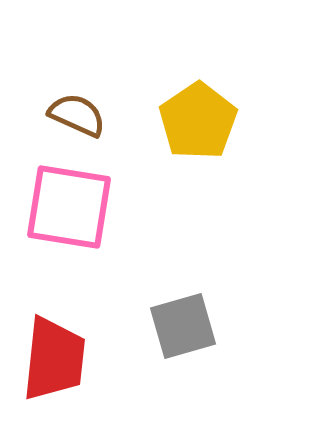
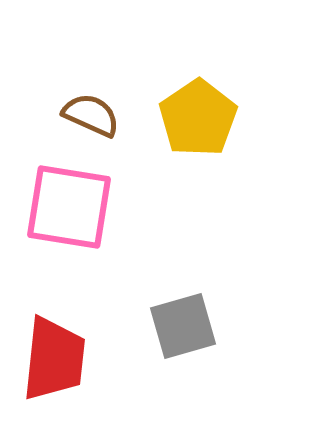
brown semicircle: moved 14 px right
yellow pentagon: moved 3 px up
